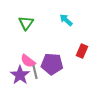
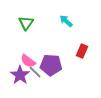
cyan arrow: moved 1 px down
purple pentagon: moved 1 px left, 1 px down
gray line: rotated 32 degrees counterclockwise
